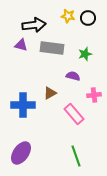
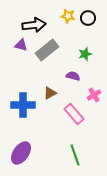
gray rectangle: moved 5 px left, 2 px down; rotated 45 degrees counterclockwise
pink cross: rotated 24 degrees counterclockwise
green line: moved 1 px left, 1 px up
